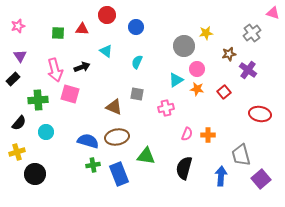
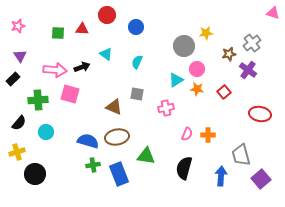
gray cross at (252, 33): moved 10 px down
cyan triangle at (106, 51): moved 3 px down
pink arrow at (55, 70): rotated 70 degrees counterclockwise
